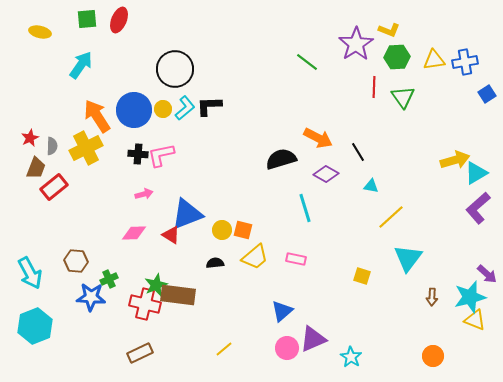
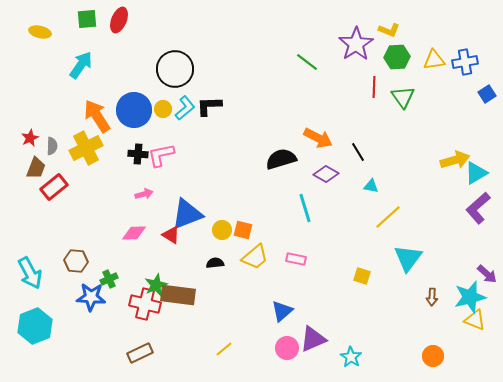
yellow line at (391, 217): moved 3 px left
